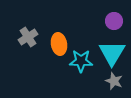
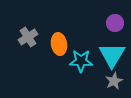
purple circle: moved 1 px right, 2 px down
cyan triangle: moved 2 px down
gray star: rotated 24 degrees clockwise
